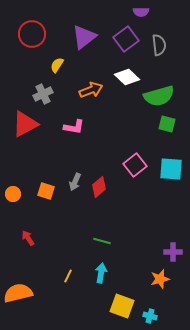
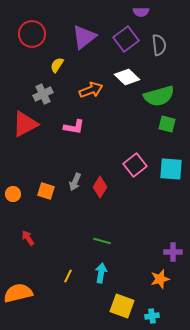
red diamond: moved 1 px right; rotated 20 degrees counterclockwise
cyan cross: moved 2 px right; rotated 24 degrees counterclockwise
